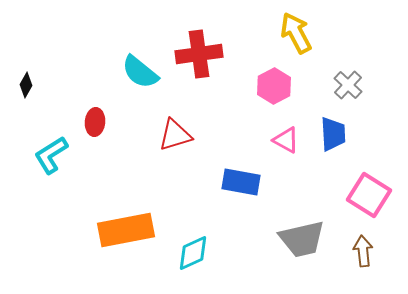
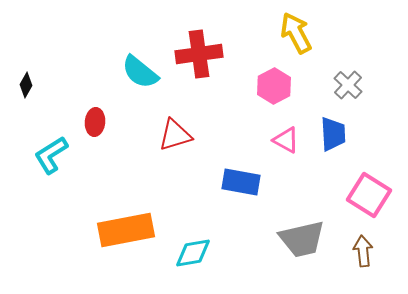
cyan diamond: rotated 15 degrees clockwise
